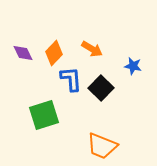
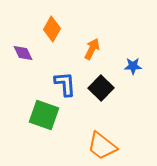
orange arrow: rotated 95 degrees counterclockwise
orange diamond: moved 2 px left, 24 px up; rotated 15 degrees counterclockwise
blue star: rotated 12 degrees counterclockwise
blue L-shape: moved 6 px left, 5 px down
green square: rotated 36 degrees clockwise
orange trapezoid: rotated 16 degrees clockwise
